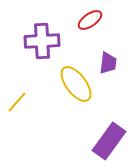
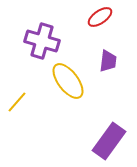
red ellipse: moved 10 px right, 3 px up
purple cross: rotated 20 degrees clockwise
purple trapezoid: moved 2 px up
yellow ellipse: moved 8 px left, 3 px up
